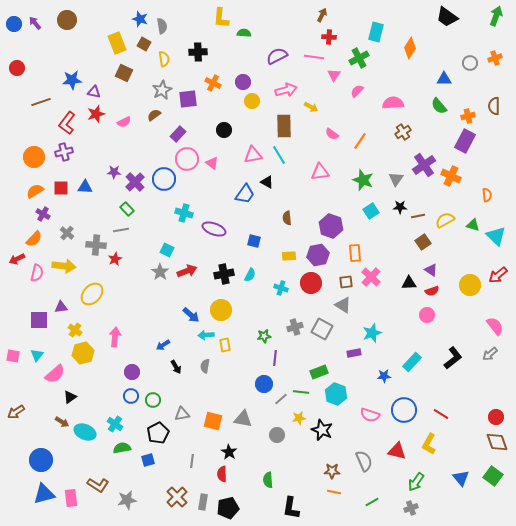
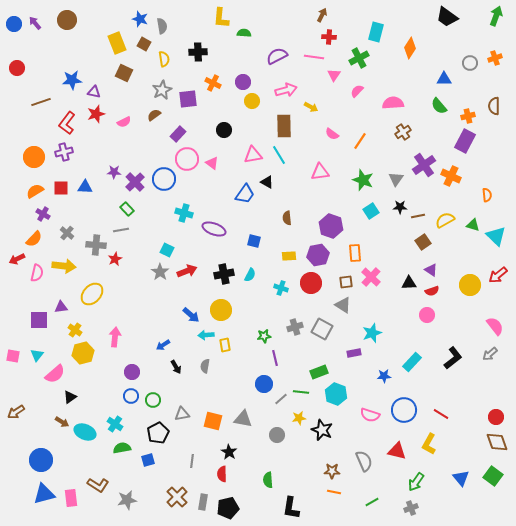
purple line at (275, 358): rotated 21 degrees counterclockwise
